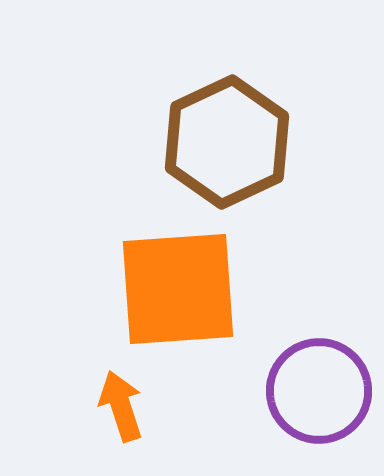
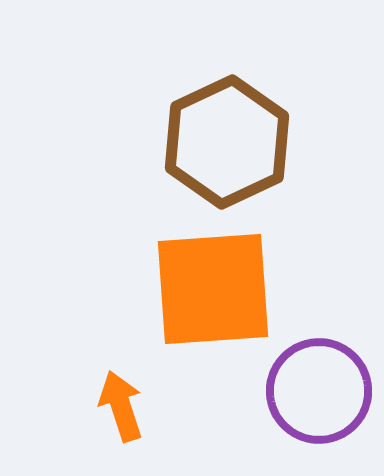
orange square: moved 35 px right
